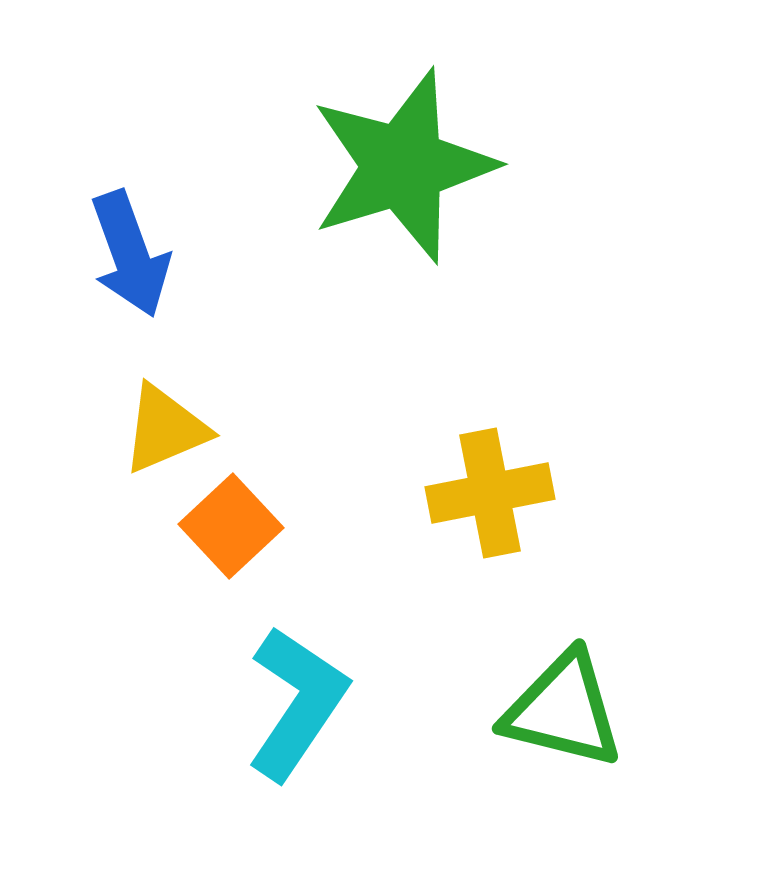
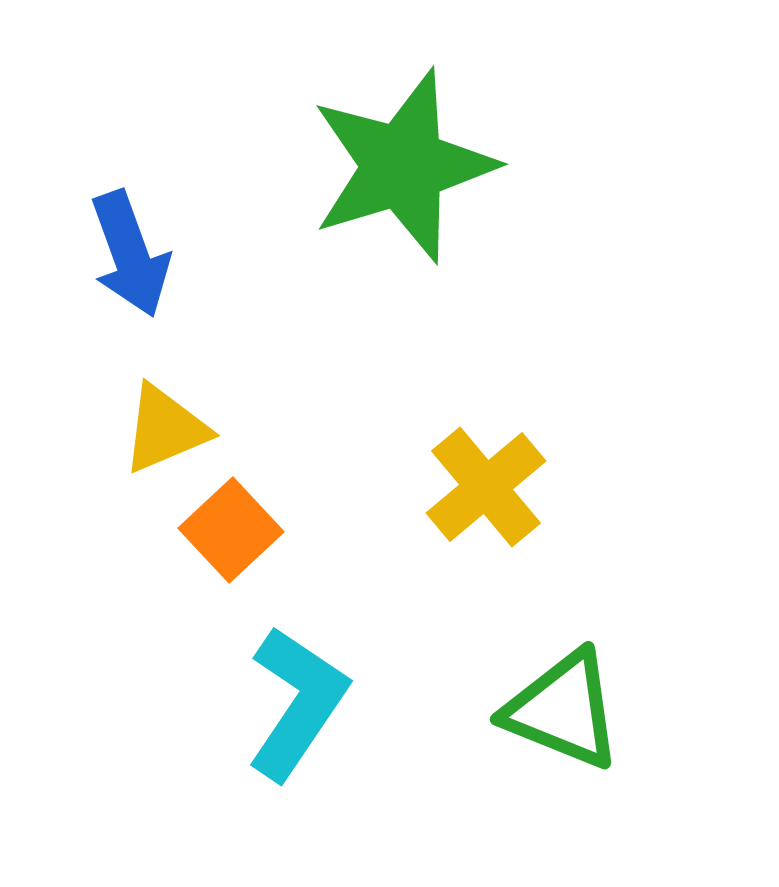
yellow cross: moved 4 px left, 6 px up; rotated 29 degrees counterclockwise
orange square: moved 4 px down
green triangle: rotated 8 degrees clockwise
